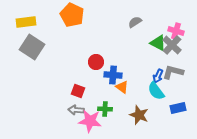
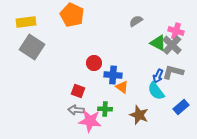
gray semicircle: moved 1 px right, 1 px up
red circle: moved 2 px left, 1 px down
blue rectangle: moved 3 px right, 1 px up; rotated 28 degrees counterclockwise
